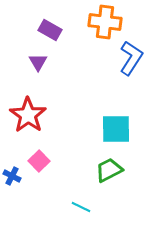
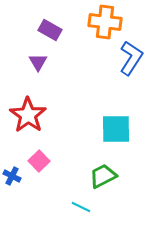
green trapezoid: moved 6 px left, 6 px down
